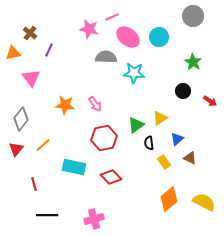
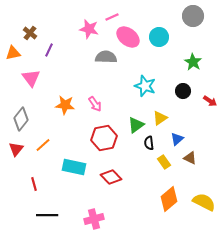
cyan star: moved 11 px right, 13 px down; rotated 15 degrees clockwise
